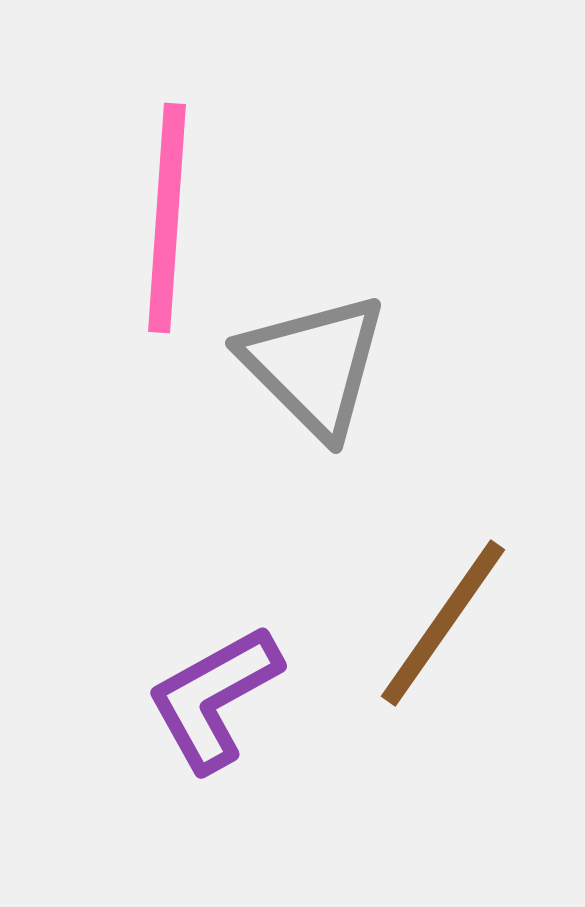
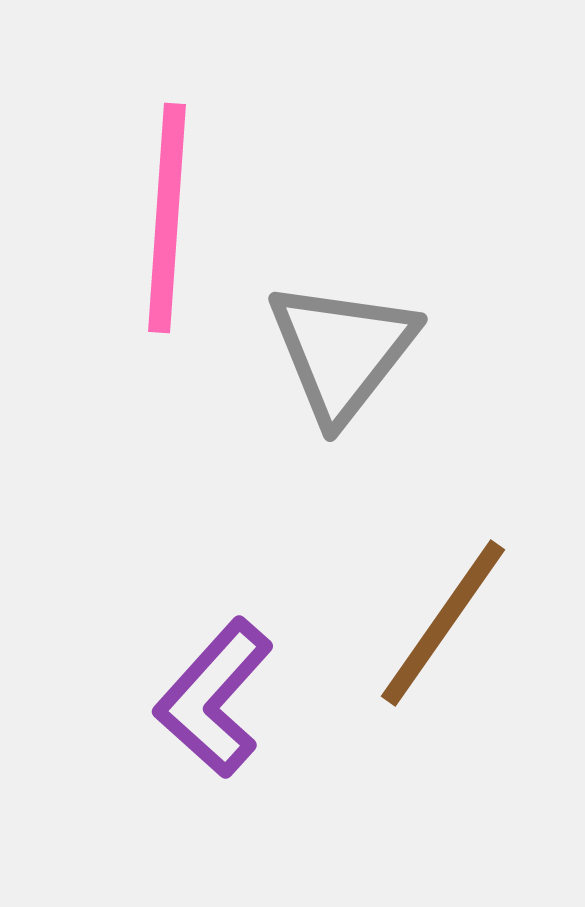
gray triangle: moved 28 px right, 14 px up; rotated 23 degrees clockwise
purple L-shape: rotated 19 degrees counterclockwise
